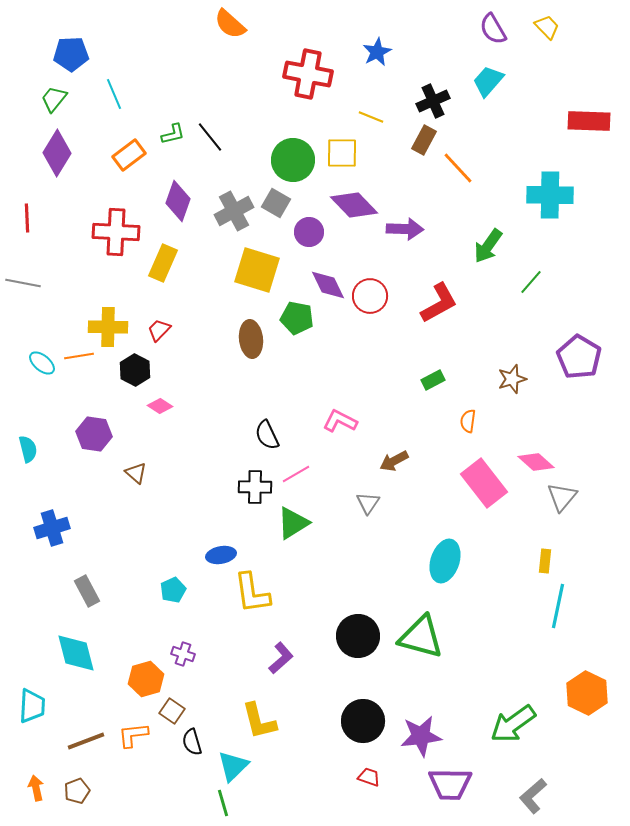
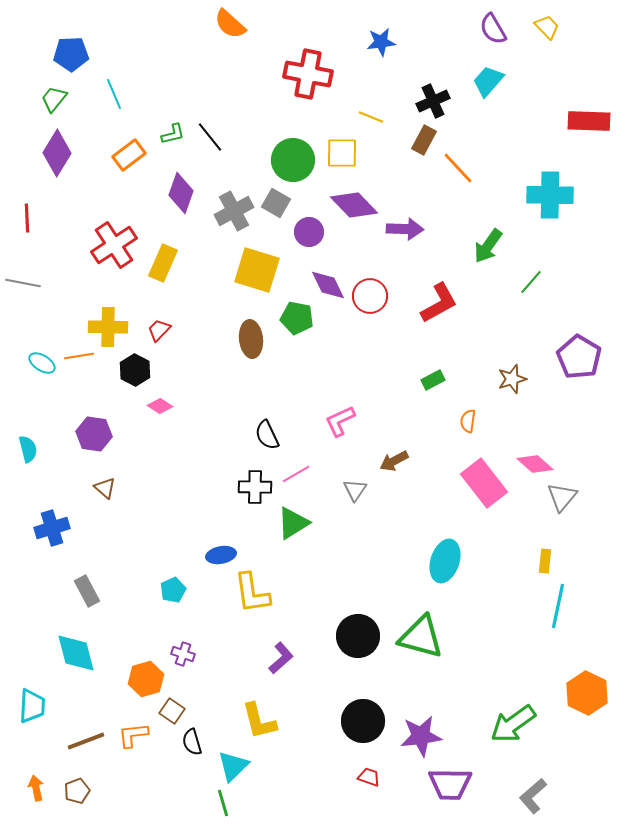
blue star at (377, 52): moved 4 px right, 10 px up; rotated 20 degrees clockwise
purple diamond at (178, 201): moved 3 px right, 8 px up
red cross at (116, 232): moved 2 px left, 13 px down; rotated 36 degrees counterclockwise
cyan ellipse at (42, 363): rotated 8 degrees counterclockwise
pink L-shape at (340, 421): rotated 52 degrees counterclockwise
pink diamond at (536, 462): moved 1 px left, 2 px down
brown triangle at (136, 473): moved 31 px left, 15 px down
gray triangle at (368, 503): moved 13 px left, 13 px up
